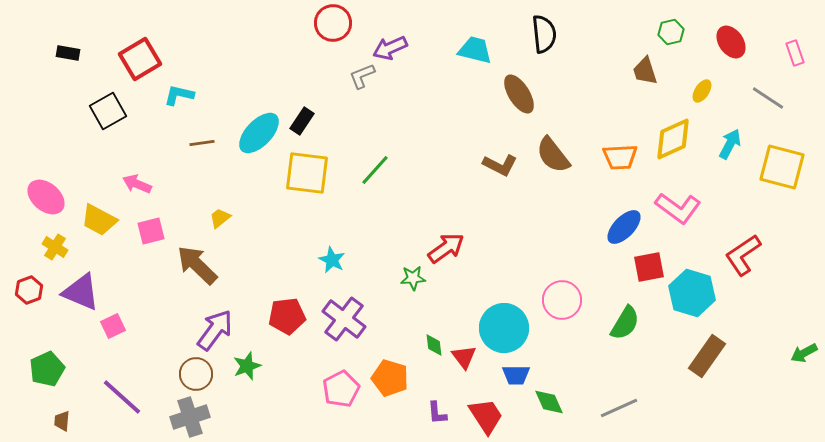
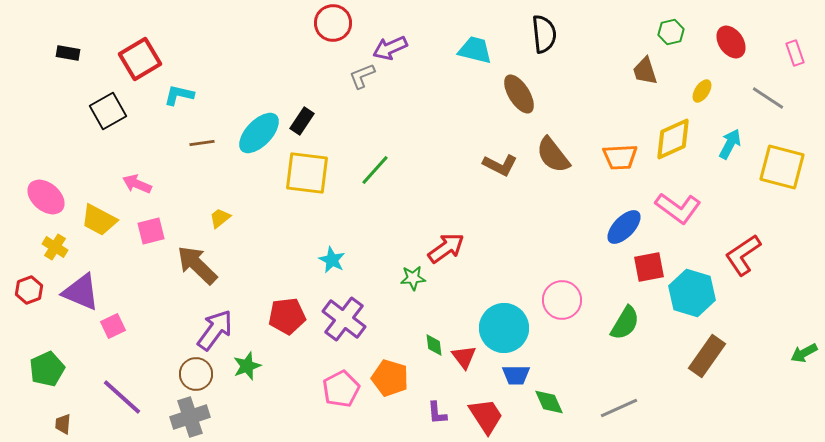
brown trapezoid at (62, 421): moved 1 px right, 3 px down
